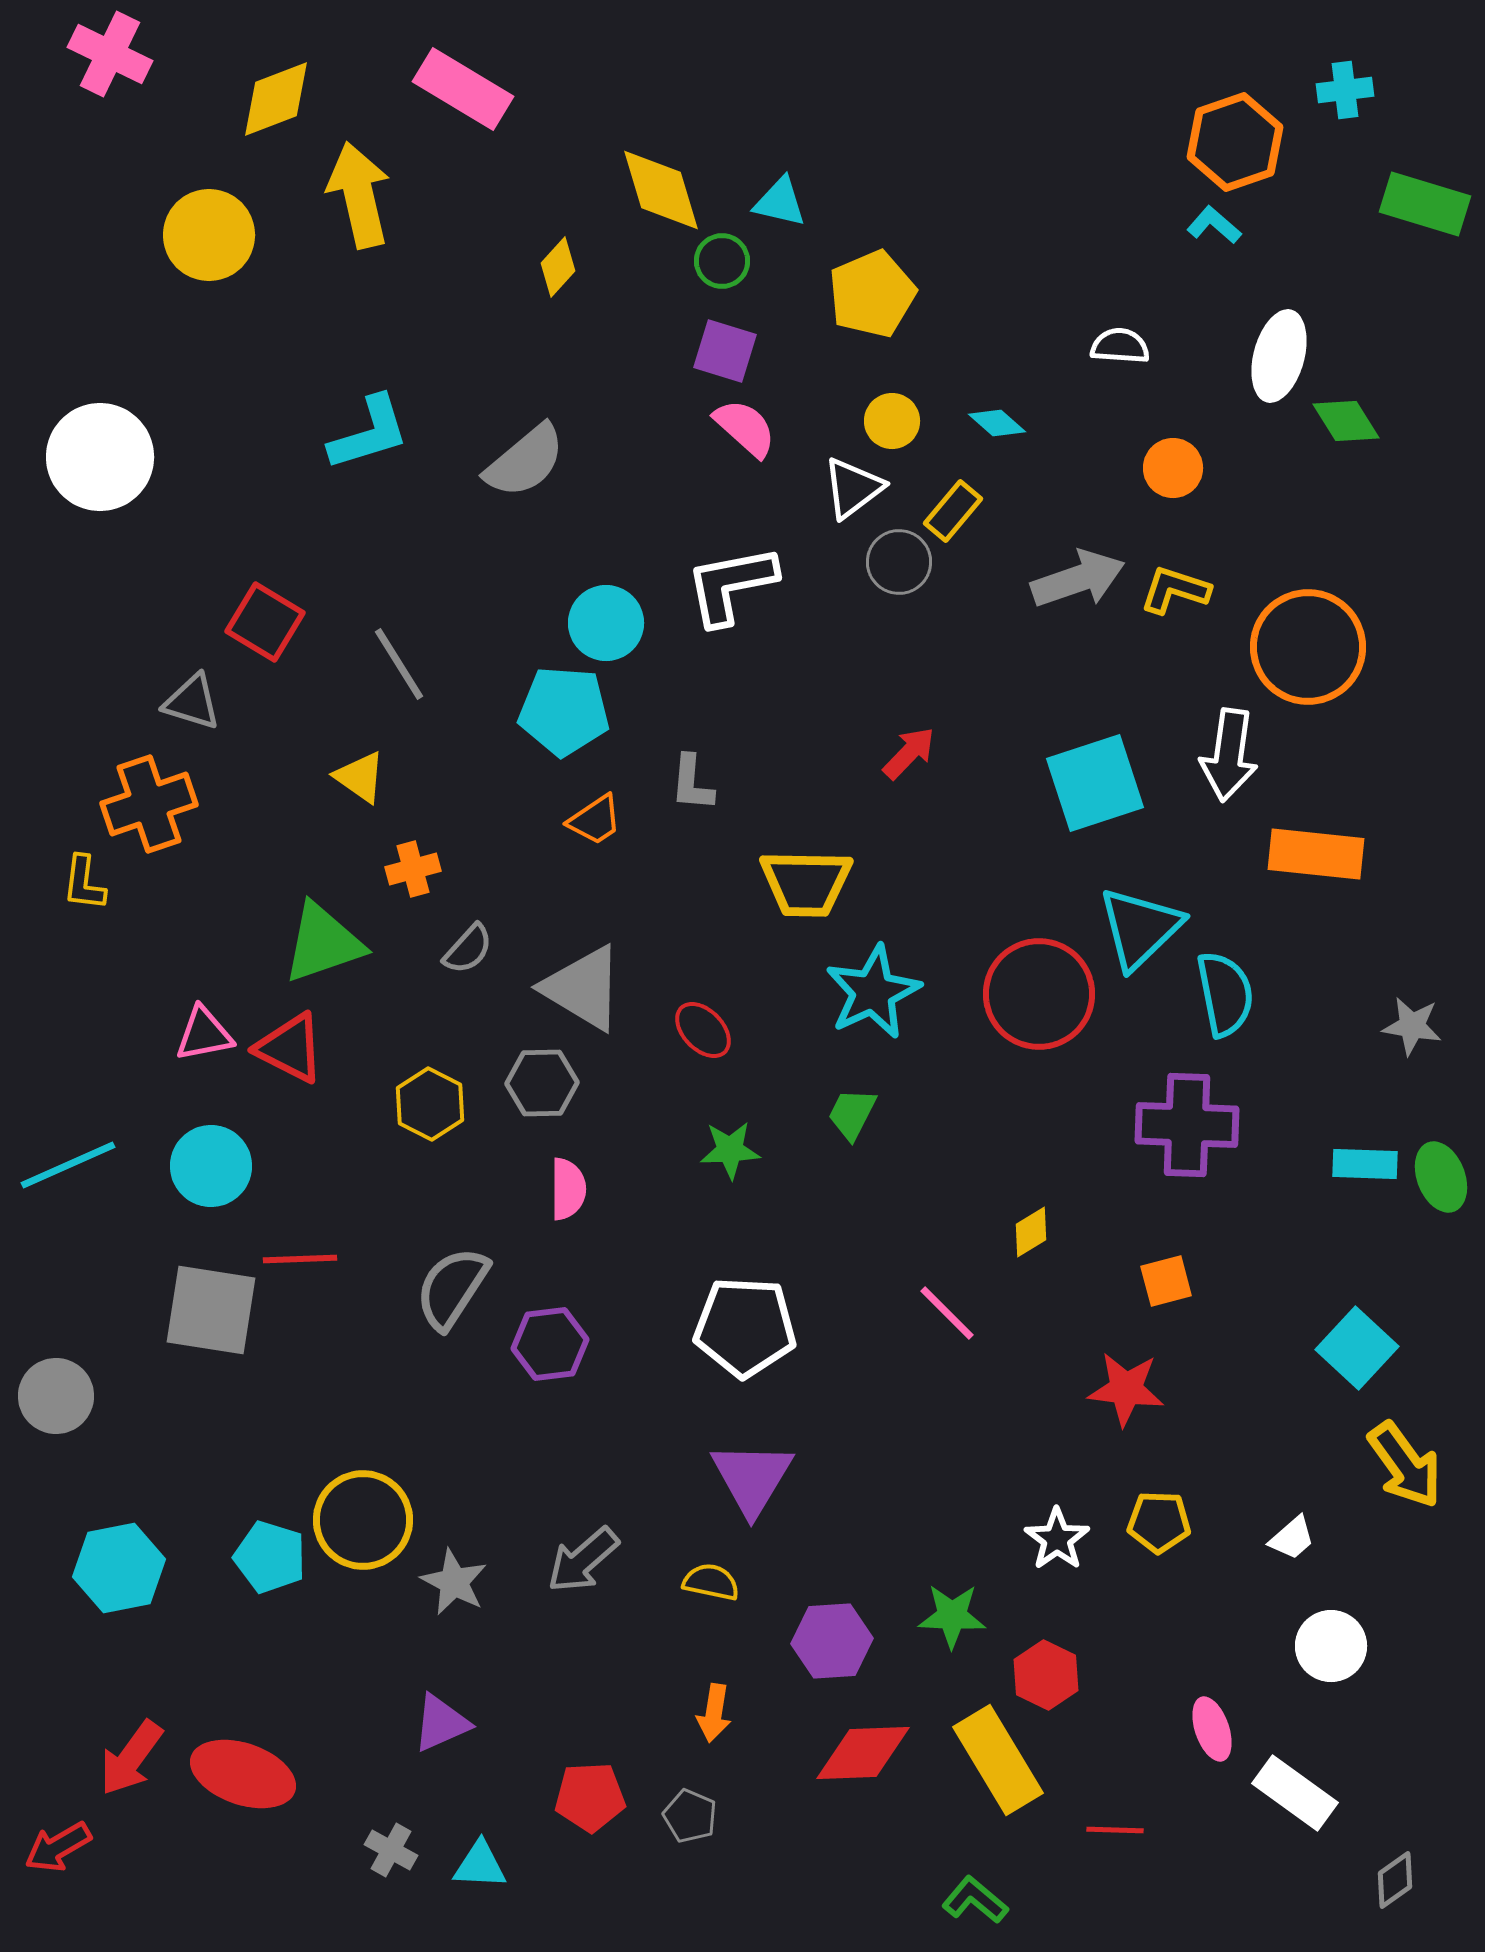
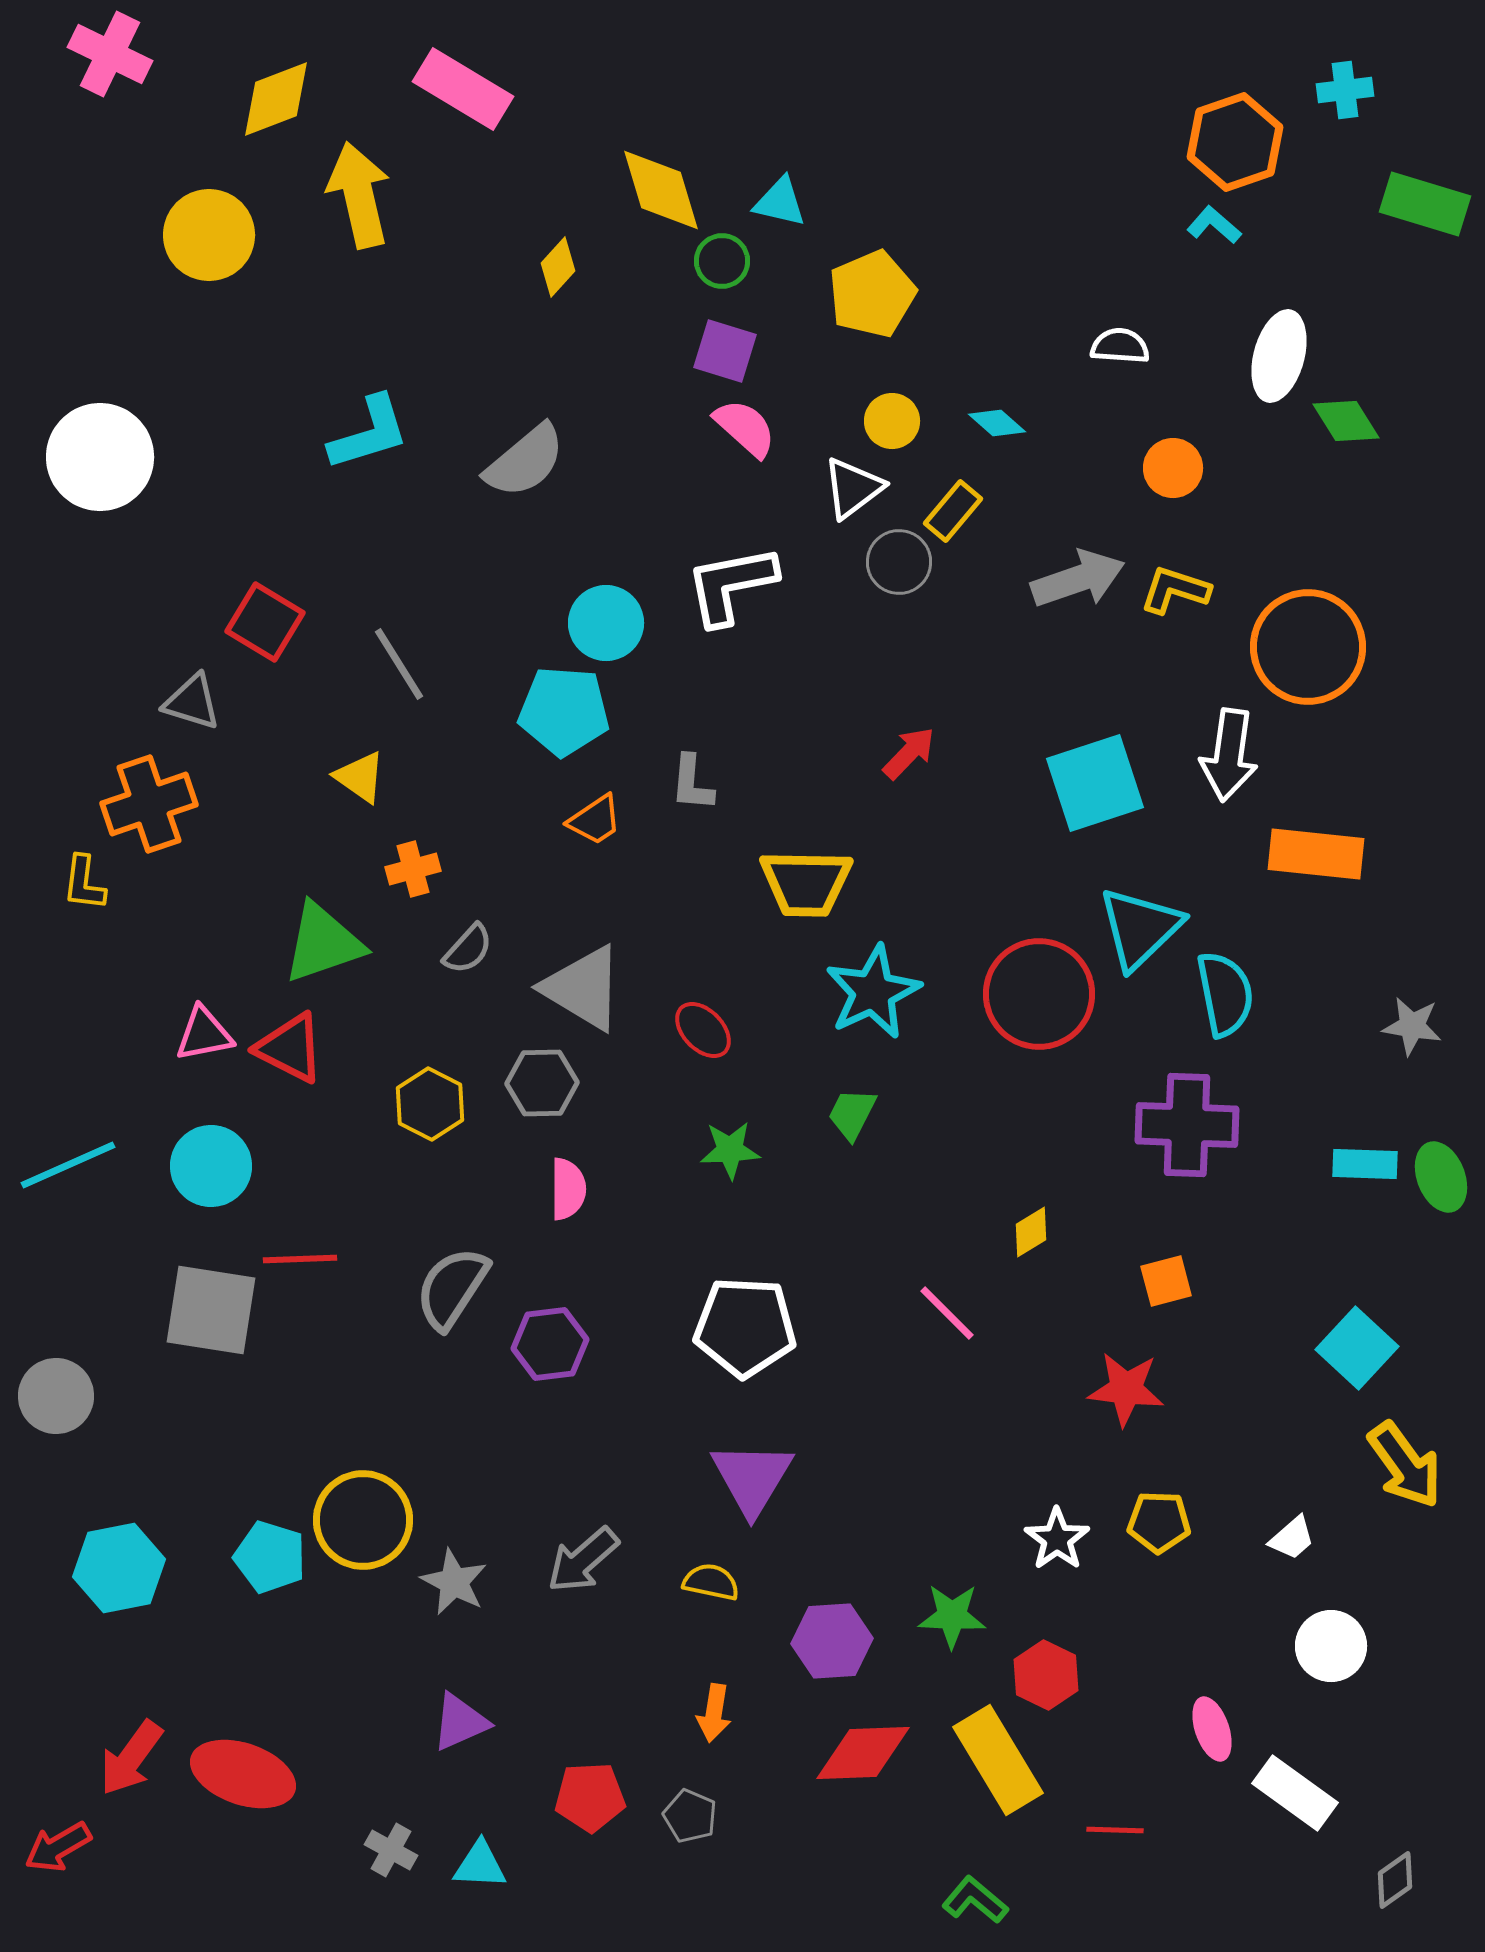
purple triangle at (441, 1723): moved 19 px right, 1 px up
